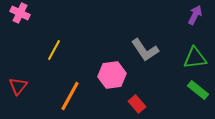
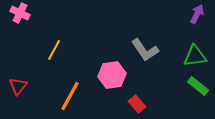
purple arrow: moved 2 px right, 1 px up
green triangle: moved 2 px up
green rectangle: moved 4 px up
